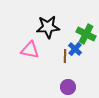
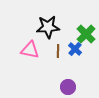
green cross: rotated 18 degrees clockwise
brown line: moved 7 px left, 5 px up
